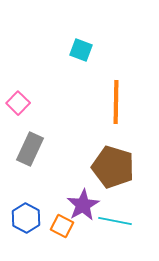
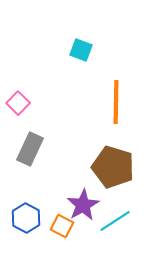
cyan line: rotated 44 degrees counterclockwise
